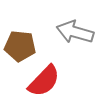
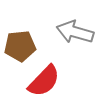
brown pentagon: rotated 12 degrees counterclockwise
